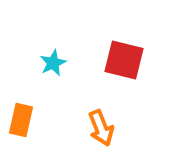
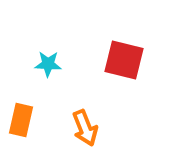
cyan star: moved 5 px left, 1 px down; rotated 28 degrees clockwise
orange arrow: moved 16 px left
